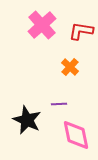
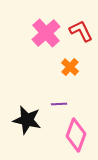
pink cross: moved 4 px right, 8 px down
red L-shape: rotated 55 degrees clockwise
black star: rotated 12 degrees counterclockwise
pink diamond: rotated 32 degrees clockwise
